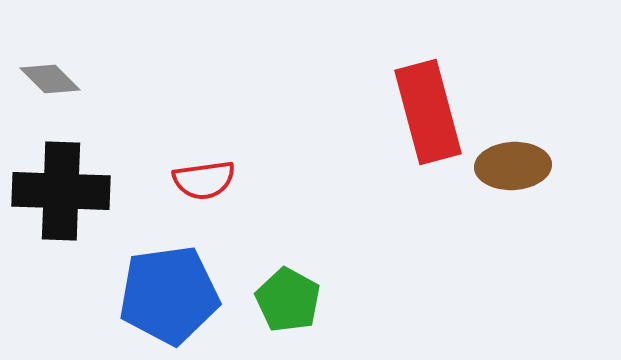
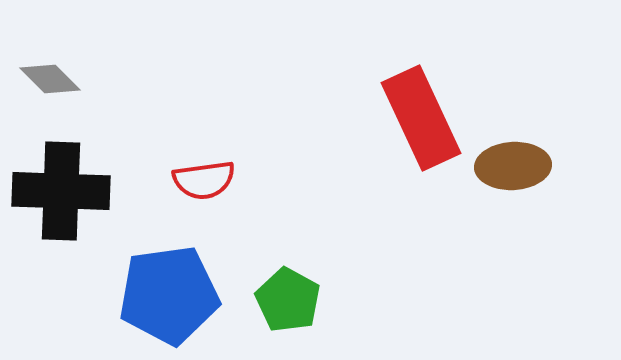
red rectangle: moved 7 px left, 6 px down; rotated 10 degrees counterclockwise
